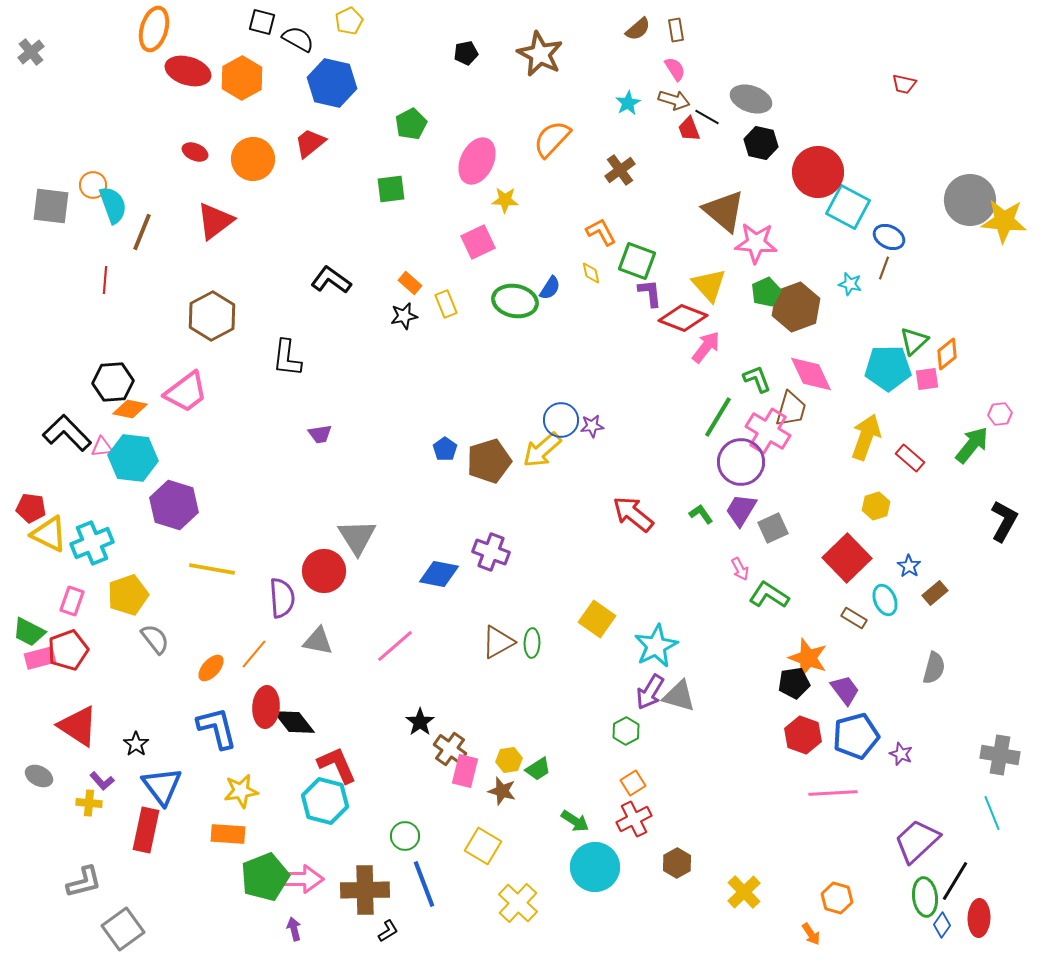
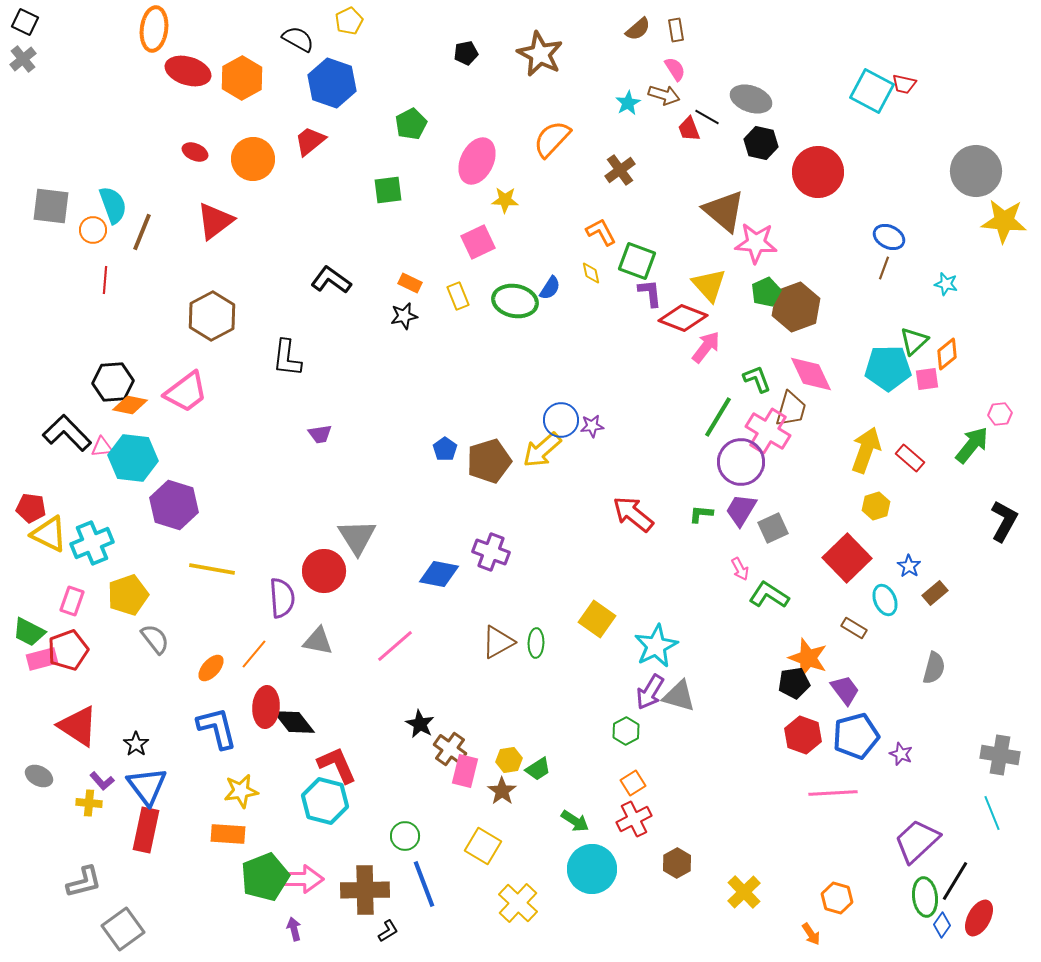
black square at (262, 22): moved 237 px left; rotated 12 degrees clockwise
orange ellipse at (154, 29): rotated 9 degrees counterclockwise
gray cross at (31, 52): moved 8 px left, 7 px down
blue hexagon at (332, 83): rotated 6 degrees clockwise
brown arrow at (674, 100): moved 10 px left, 5 px up
red trapezoid at (310, 143): moved 2 px up
orange circle at (93, 185): moved 45 px down
green square at (391, 189): moved 3 px left, 1 px down
gray circle at (970, 200): moved 6 px right, 29 px up
cyan square at (848, 207): moved 24 px right, 116 px up
orange rectangle at (410, 283): rotated 15 degrees counterclockwise
cyan star at (850, 284): moved 96 px right
yellow rectangle at (446, 304): moved 12 px right, 8 px up
orange diamond at (130, 409): moved 4 px up
yellow arrow at (866, 437): moved 13 px down
green L-shape at (701, 514): rotated 50 degrees counterclockwise
brown rectangle at (854, 618): moved 10 px down
green ellipse at (532, 643): moved 4 px right
pink rectangle at (40, 658): moved 2 px right, 1 px down
black star at (420, 722): moved 2 px down; rotated 8 degrees counterclockwise
blue triangle at (162, 786): moved 15 px left
brown star at (502, 791): rotated 20 degrees clockwise
cyan circle at (595, 867): moved 3 px left, 2 px down
red ellipse at (979, 918): rotated 27 degrees clockwise
